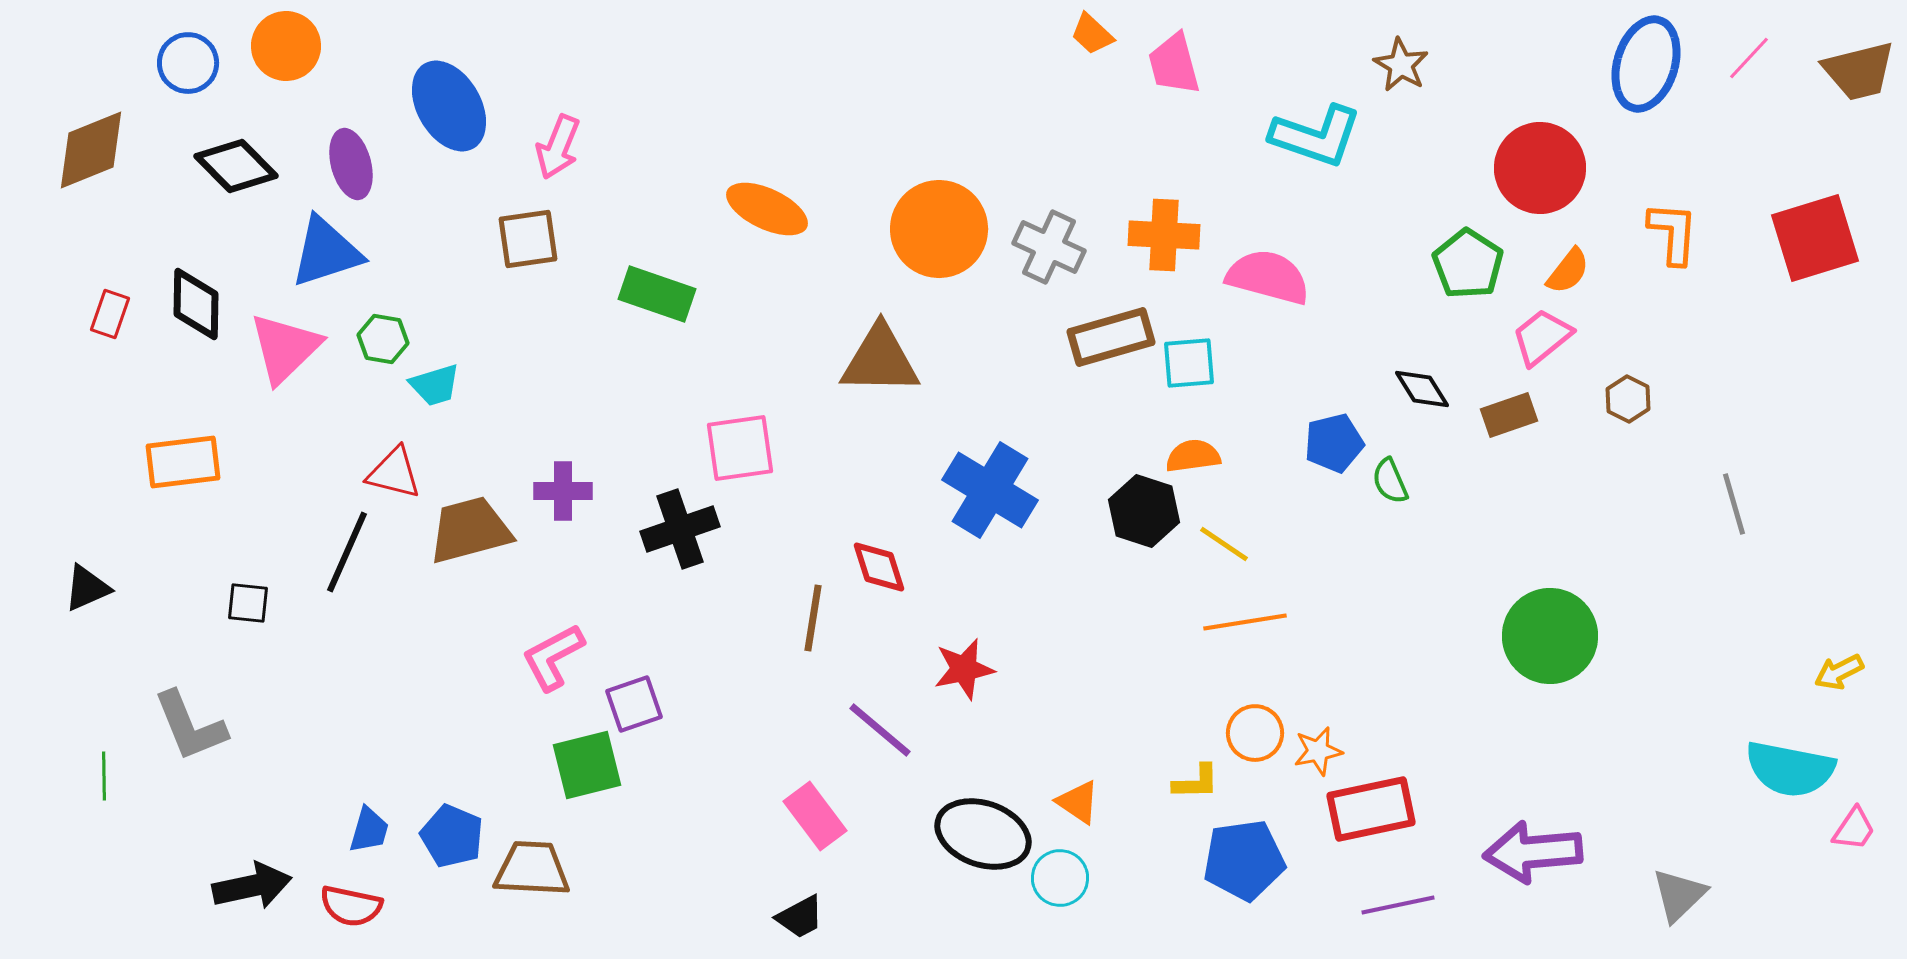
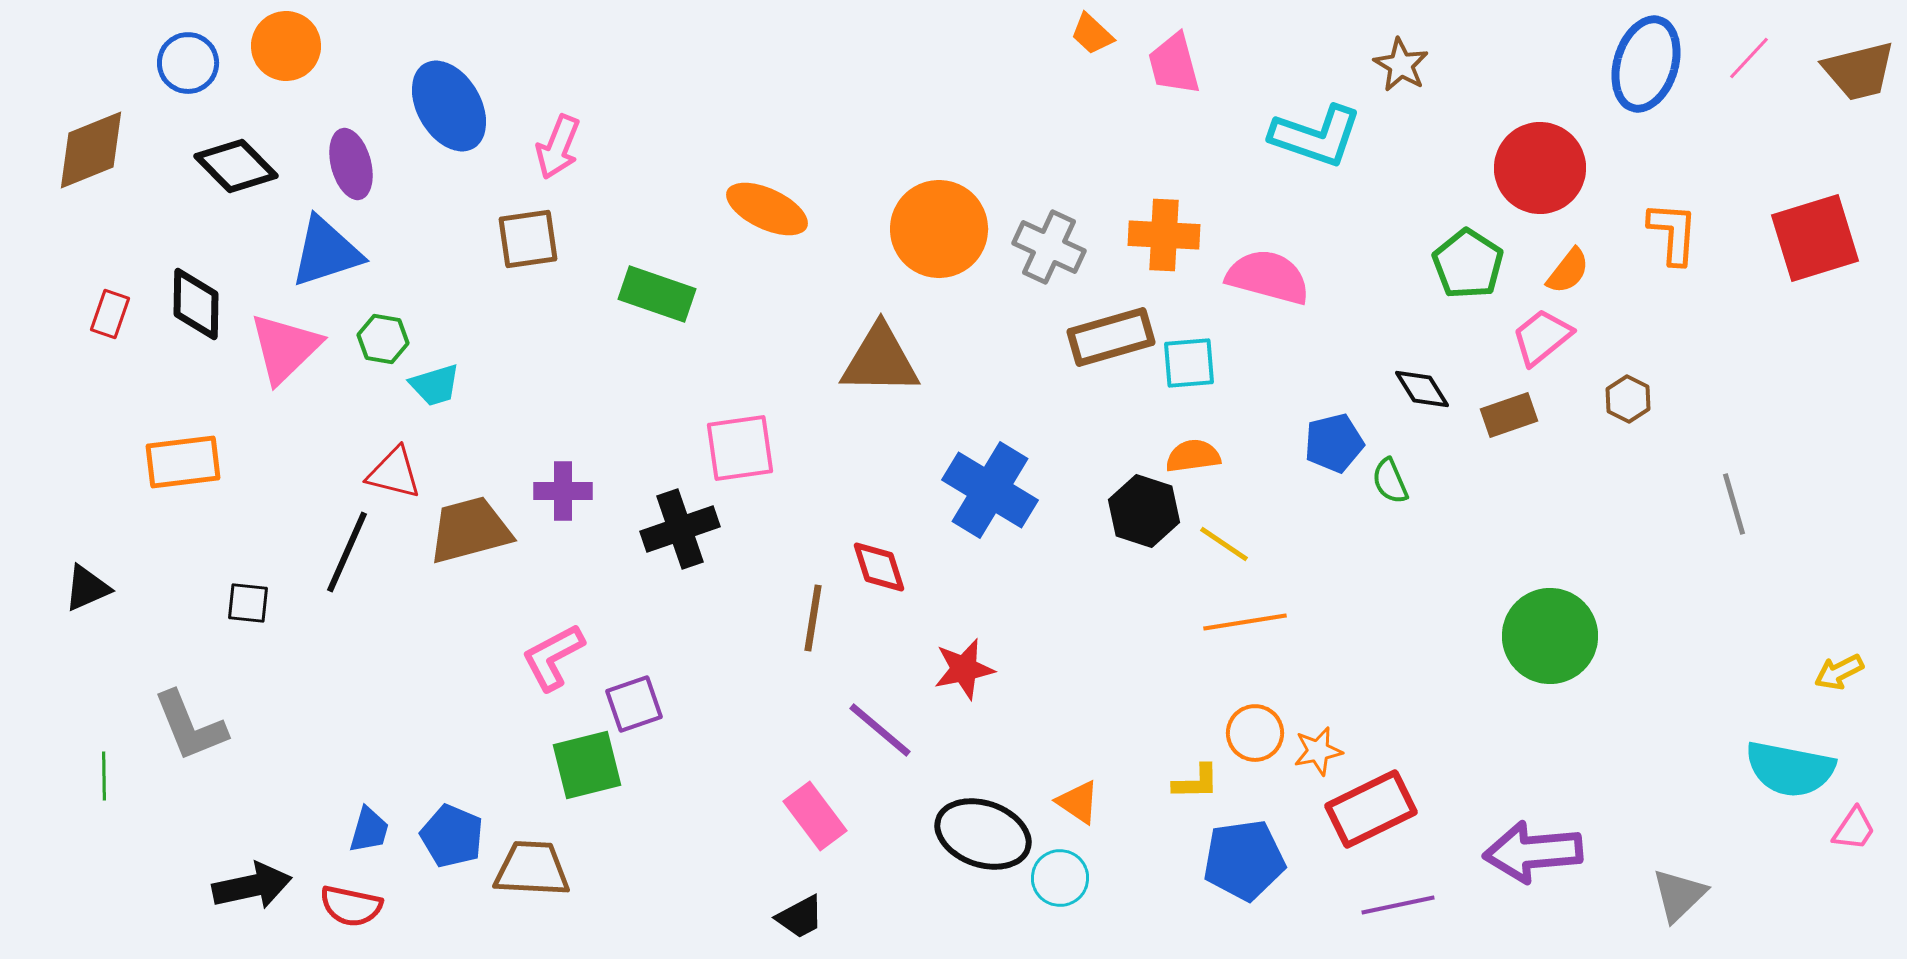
red rectangle at (1371, 809): rotated 14 degrees counterclockwise
